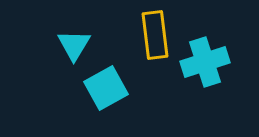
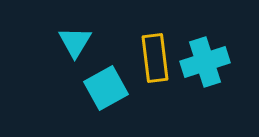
yellow rectangle: moved 23 px down
cyan triangle: moved 1 px right, 3 px up
